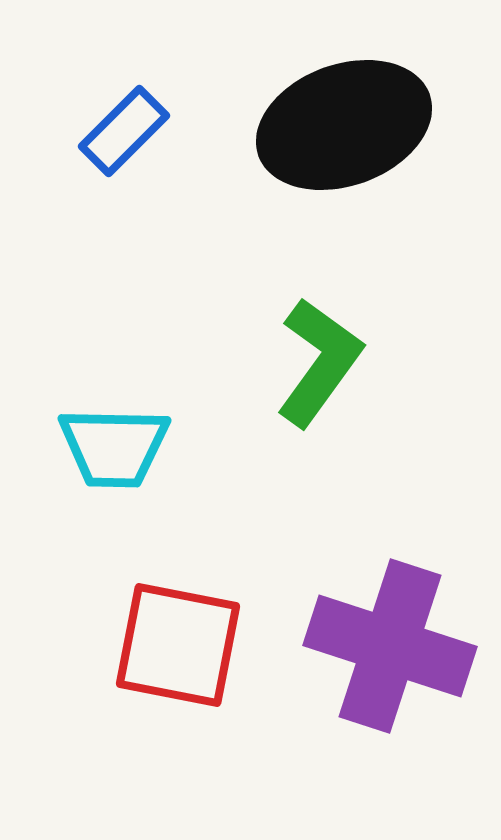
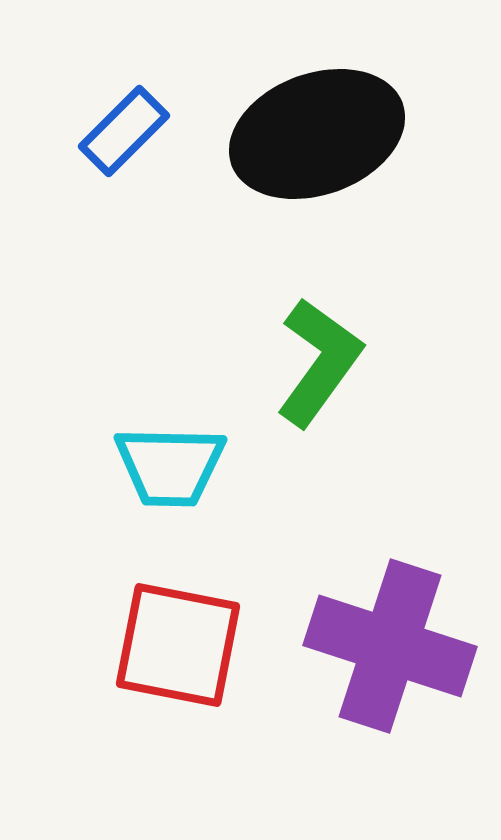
black ellipse: moved 27 px left, 9 px down
cyan trapezoid: moved 56 px right, 19 px down
